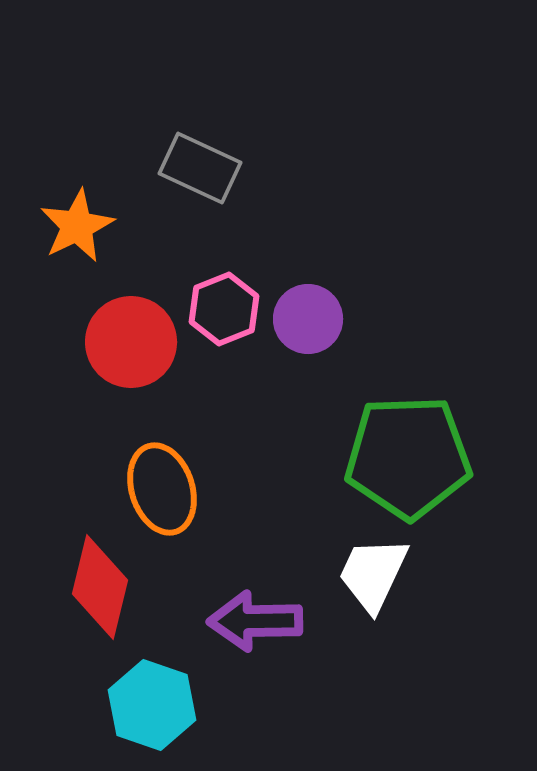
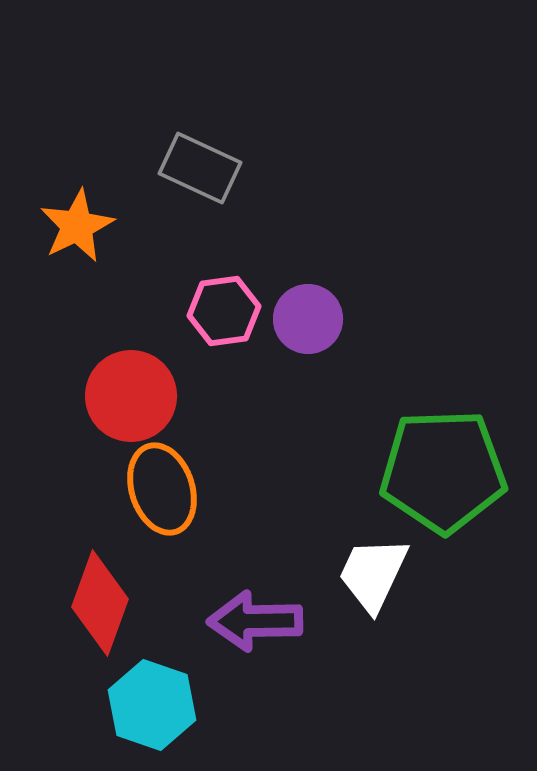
pink hexagon: moved 2 px down; rotated 14 degrees clockwise
red circle: moved 54 px down
green pentagon: moved 35 px right, 14 px down
red diamond: moved 16 px down; rotated 6 degrees clockwise
